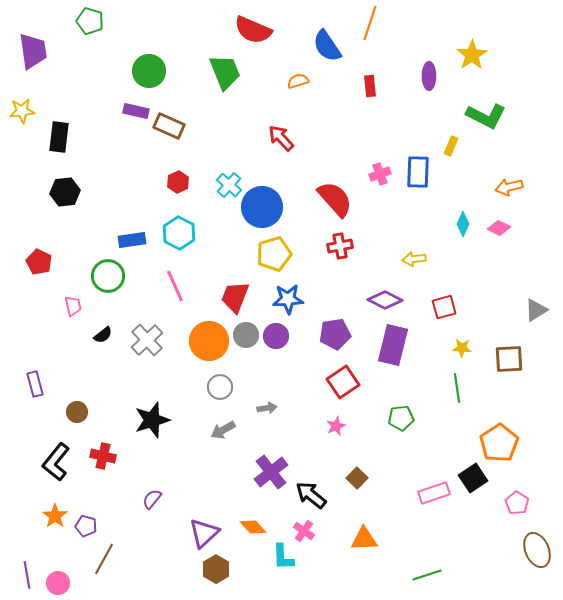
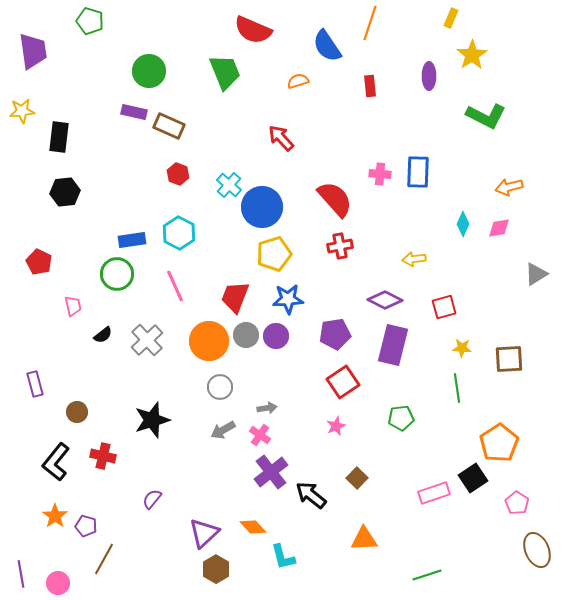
purple rectangle at (136, 111): moved 2 px left, 1 px down
yellow rectangle at (451, 146): moved 128 px up
pink cross at (380, 174): rotated 25 degrees clockwise
red hexagon at (178, 182): moved 8 px up; rotated 15 degrees counterclockwise
pink diamond at (499, 228): rotated 35 degrees counterclockwise
green circle at (108, 276): moved 9 px right, 2 px up
gray triangle at (536, 310): moved 36 px up
pink cross at (304, 531): moved 44 px left, 96 px up
cyan L-shape at (283, 557): rotated 12 degrees counterclockwise
purple line at (27, 575): moved 6 px left, 1 px up
